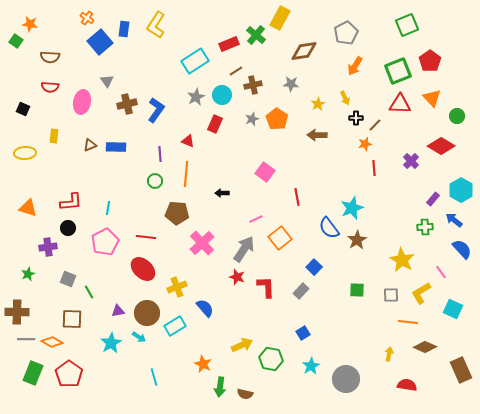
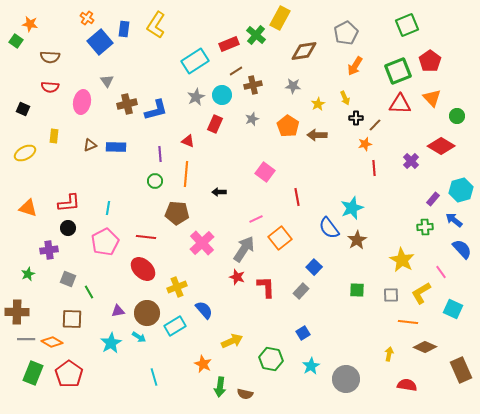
gray star at (291, 84): moved 2 px right, 2 px down
blue L-shape at (156, 110): rotated 40 degrees clockwise
orange pentagon at (277, 119): moved 11 px right, 7 px down
yellow ellipse at (25, 153): rotated 25 degrees counterclockwise
cyan hexagon at (461, 190): rotated 15 degrees clockwise
black arrow at (222, 193): moved 3 px left, 1 px up
red L-shape at (71, 202): moved 2 px left, 1 px down
purple cross at (48, 247): moved 1 px right, 3 px down
blue semicircle at (205, 308): moved 1 px left, 2 px down
yellow arrow at (242, 345): moved 10 px left, 4 px up
